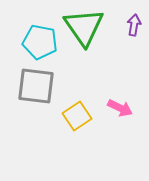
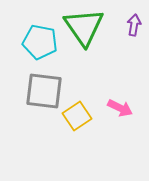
gray square: moved 8 px right, 5 px down
